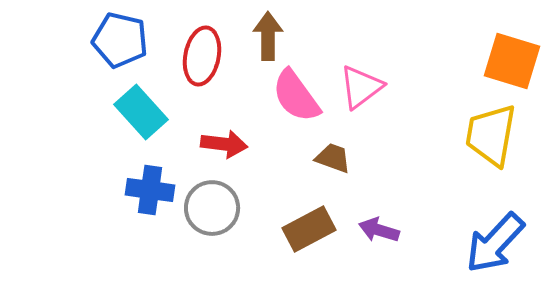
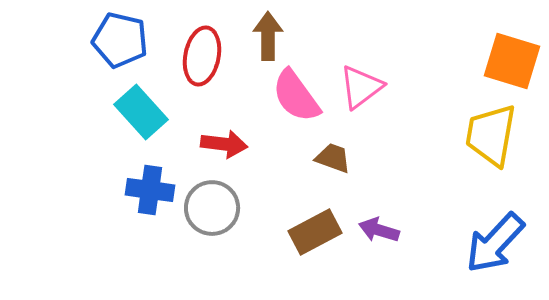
brown rectangle: moved 6 px right, 3 px down
